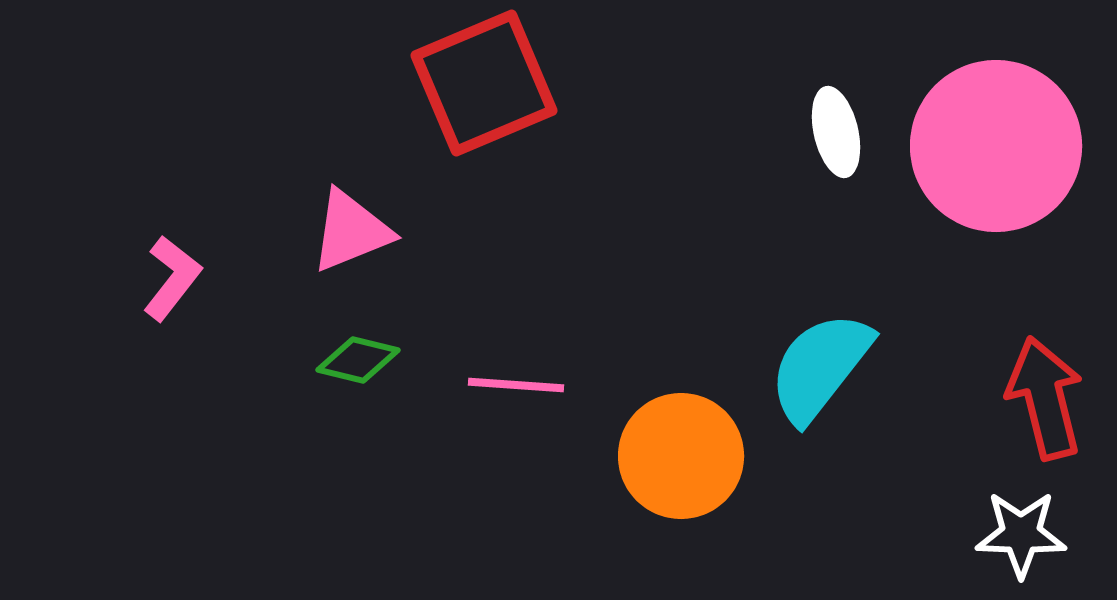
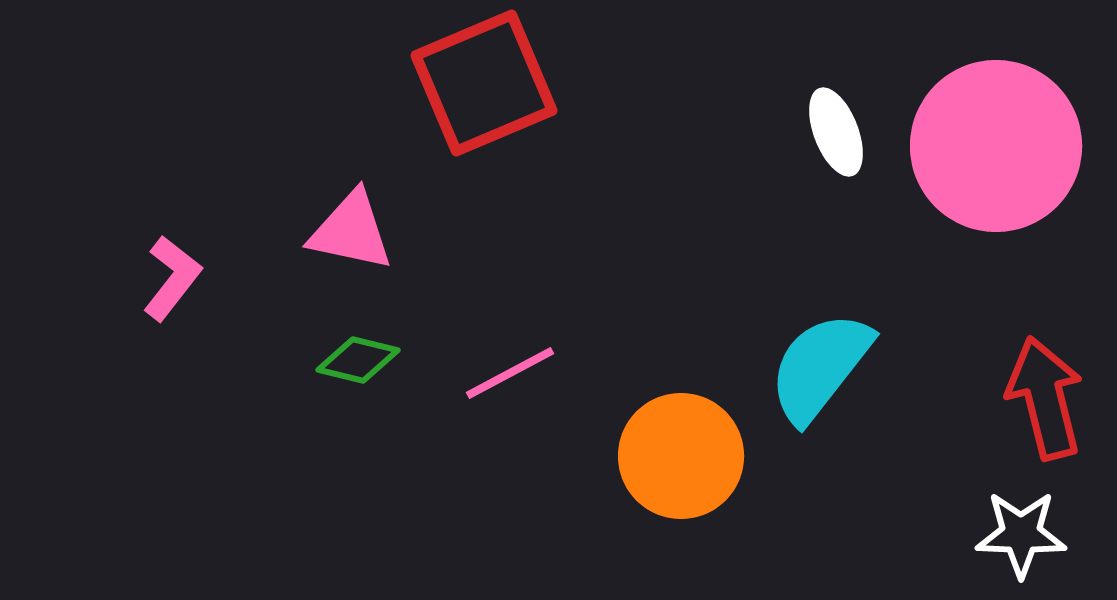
white ellipse: rotated 8 degrees counterclockwise
pink triangle: rotated 34 degrees clockwise
pink line: moved 6 px left, 12 px up; rotated 32 degrees counterclockwise
